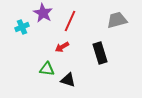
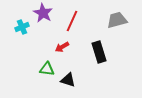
red line: moved 2 px right
black rectangle: moved 1 px left, 1 px up
